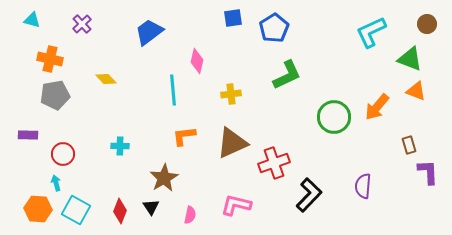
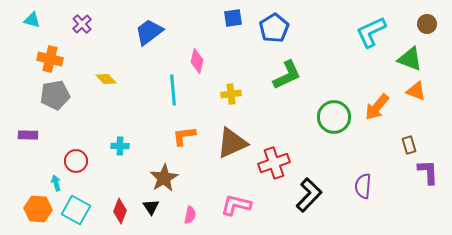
red circle: moved 13 px right, 7 px down
